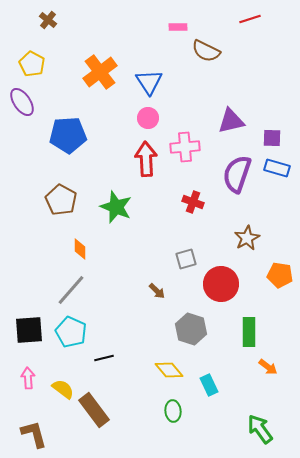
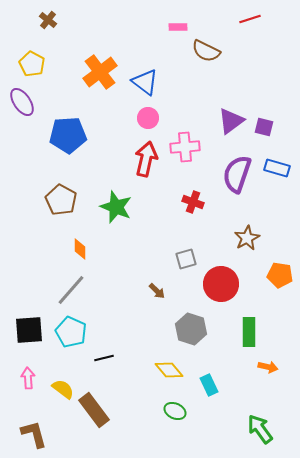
blue triangle: moved 4 px left; rotated 20 degrees counterclockwise
purple triangle: rotated 24 degrees counterclockwise
purple square: moved 8 px left, 11 px up; rotated 12 degrees clockwise
red arrow: rotated 16 degrees clockwise
orange arrow: rotated 24 degrees counterclockwise
green ellipse: moved 2 px right; rotated 60 degrees counterclockwise
